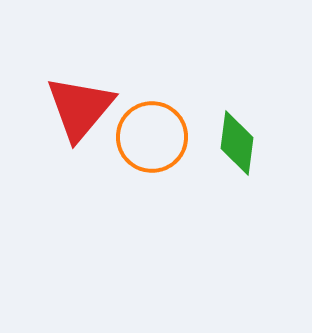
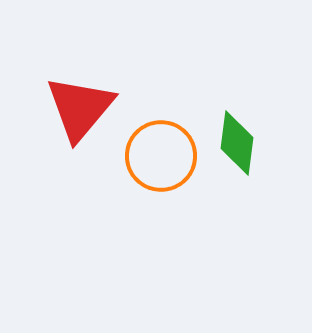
orange circle: moved 9 px right, 19 px down
